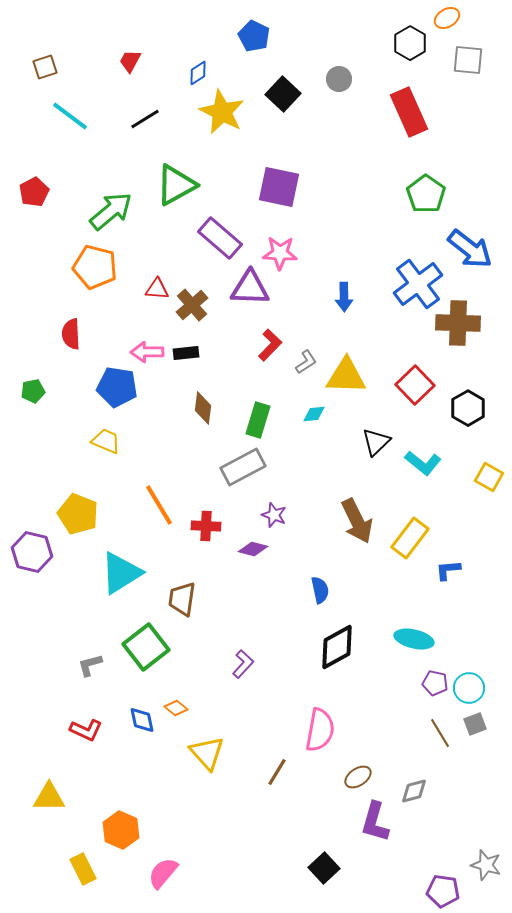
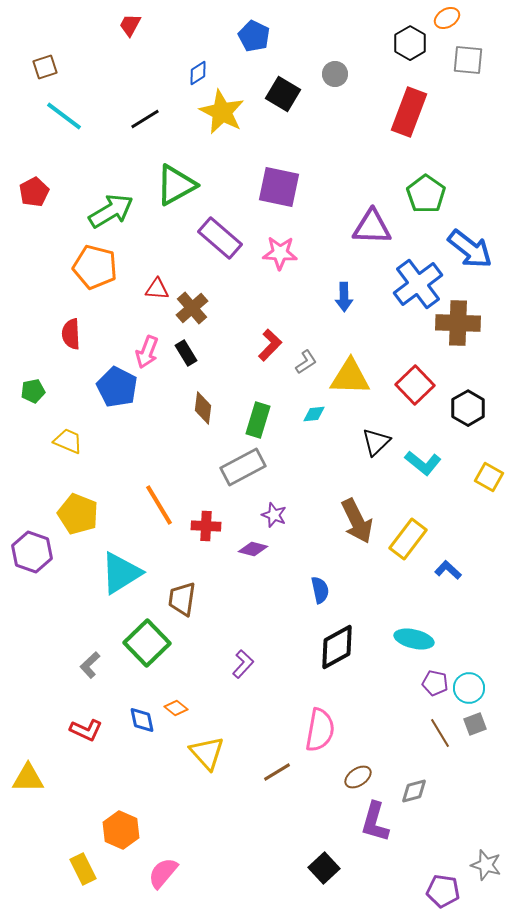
red trapezoid at (130, 61): moved 36 px up
gray circle at (339, 79): moved 4 px left, 5 px up
black square at (283, 94): rotated 12 degrees counterclockwise
red rectangle at (409, 112): rotated 45 degrees clockwise
cyan line at (70, 116): moved 6 px left
green arrow at (111, 211): rotated 9 degrees clockwise
purple triangle at (250, 288): moved 122 px right, 61 px up
brown cross at (192, 305): moved 3 px down
pink arrow at (147, 352): rotated 68 degrees counterclockwise
black rectangle at (186, 353): rotated 65 degrees clockwise
yellow triangle at (346, 376): moved 4 px right, 1 px down
blue pentagon at (117, 387): rotated 18 degrees clockwise
yellow trapezoid at (106, 441): moved 38 px left
yellow rectangle at (410, 538): moved 2 px left, 1 px down
purple hexagon at (32, 552): rotated 6 degrees clockwise
blue L-shape at (448, 570): rotated 48 degrees clockwise
green square at (146, 647): moved 1 px right, 4 px up; rotated 6 degrees counterclockwise
gray L-shape at (90, 665): rotated 28 degrees counterclockwise
brown line at (277, 772): rotated 28 degrees clockwise
yellow triangle at (49, 797): moved 21 px left, 19 px up
